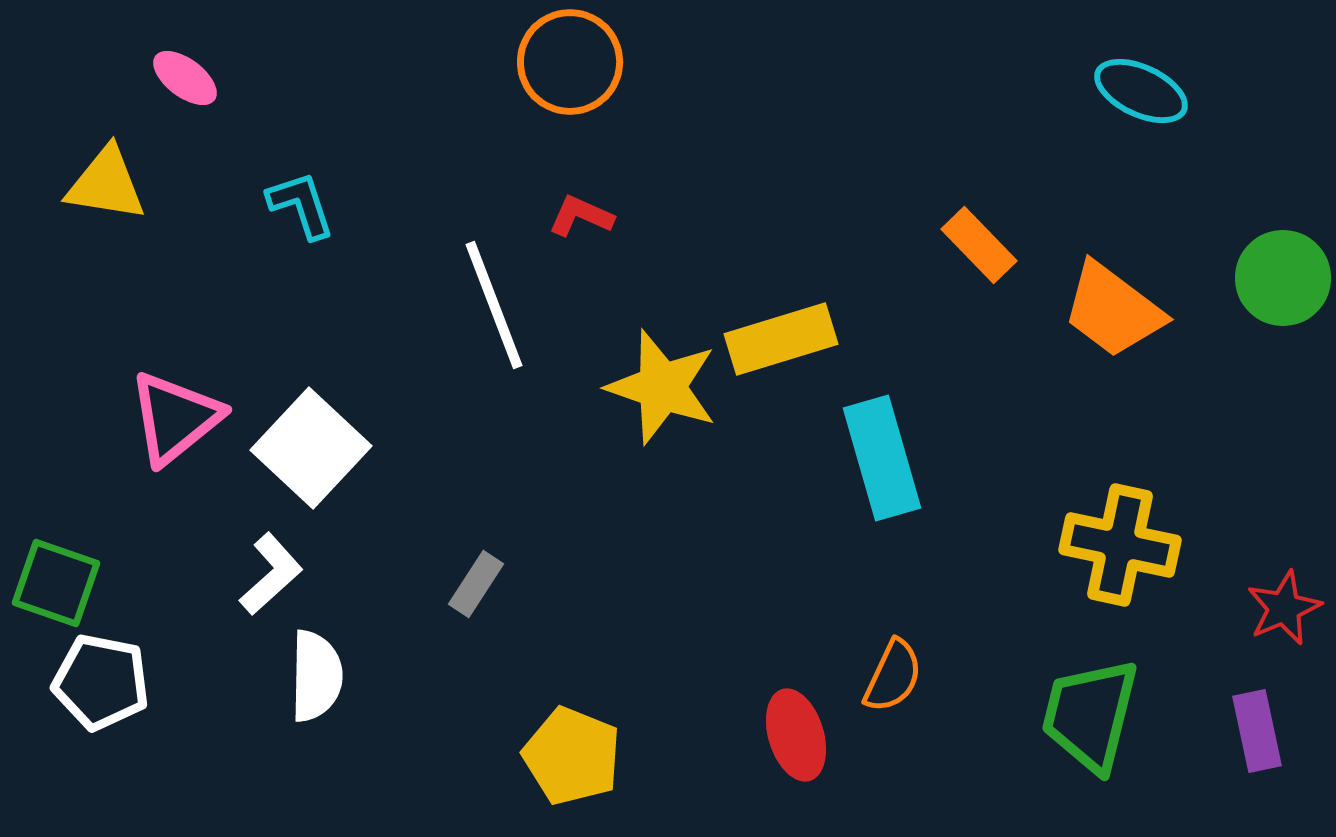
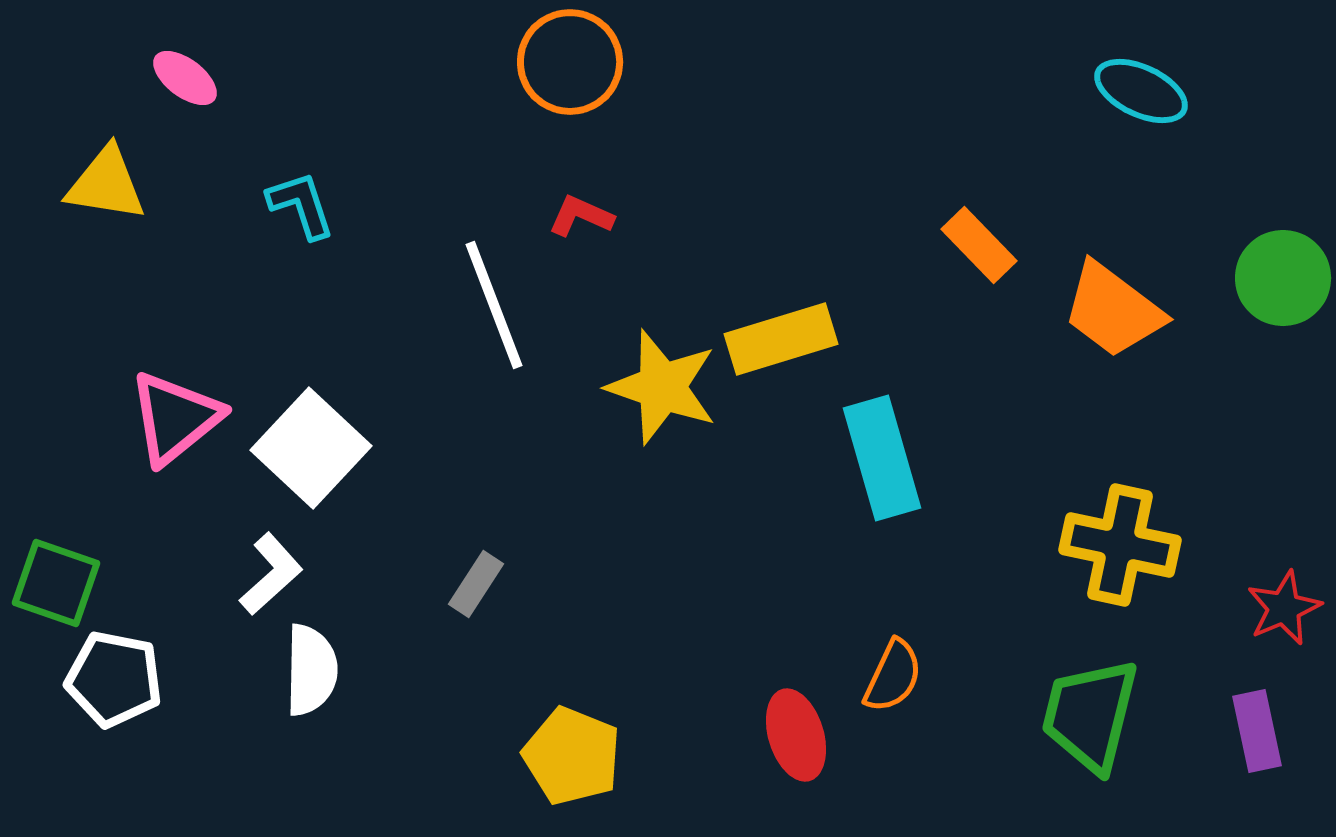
white semicircle: moved 5 px left, 6 px up
white pentagon: moved 13 px right, 3 px up
